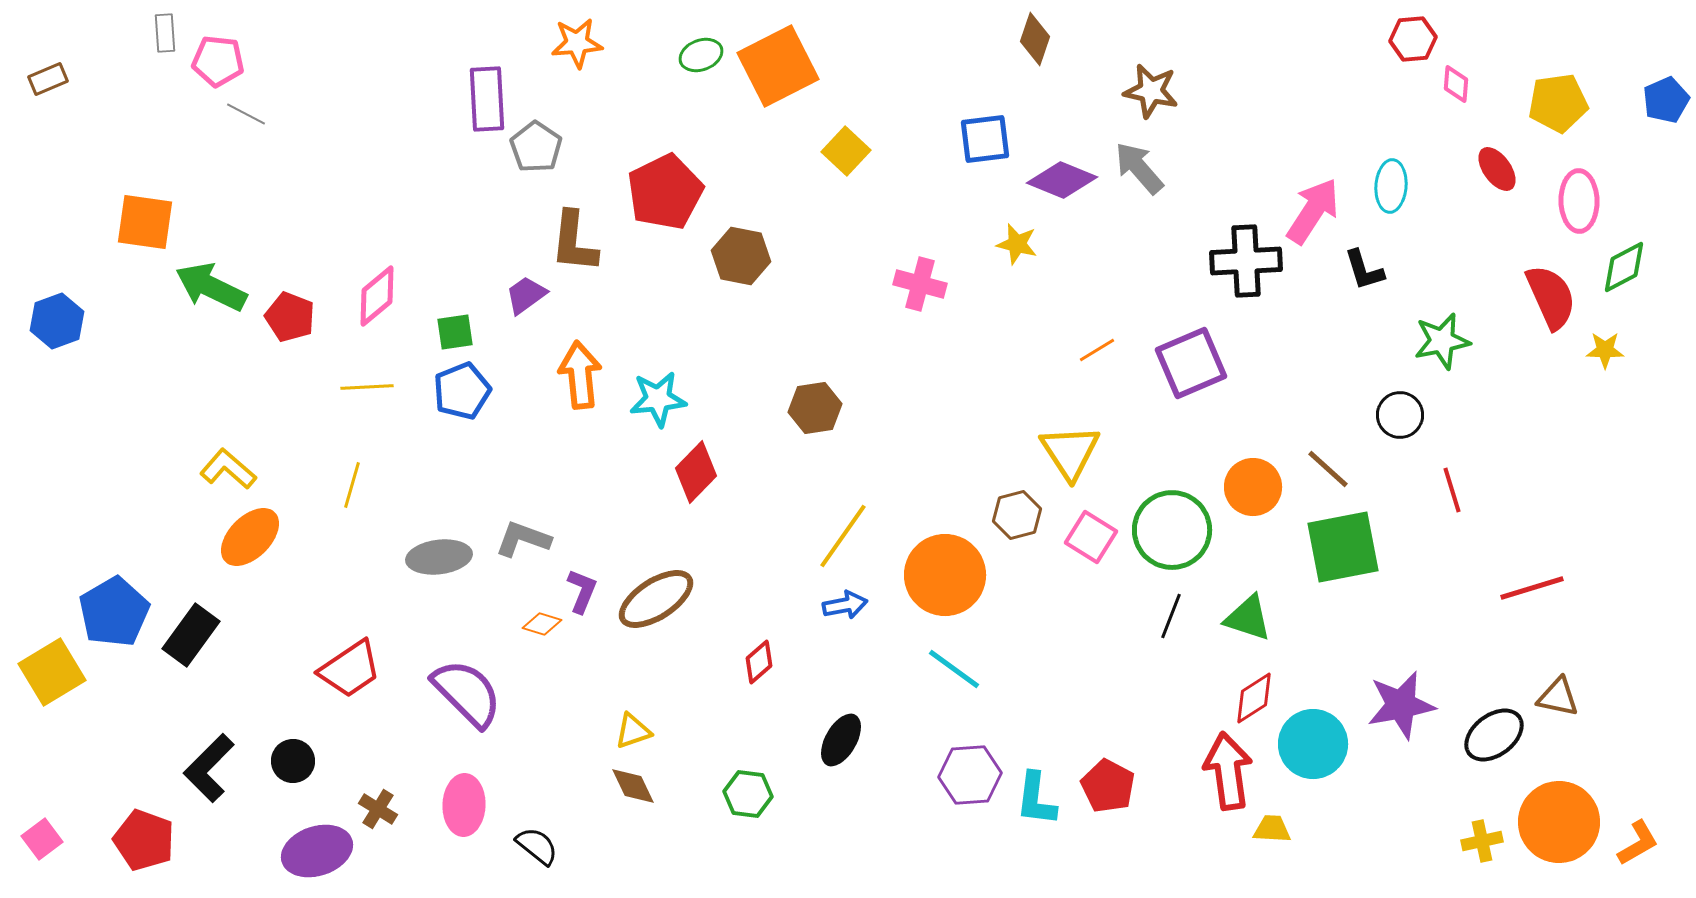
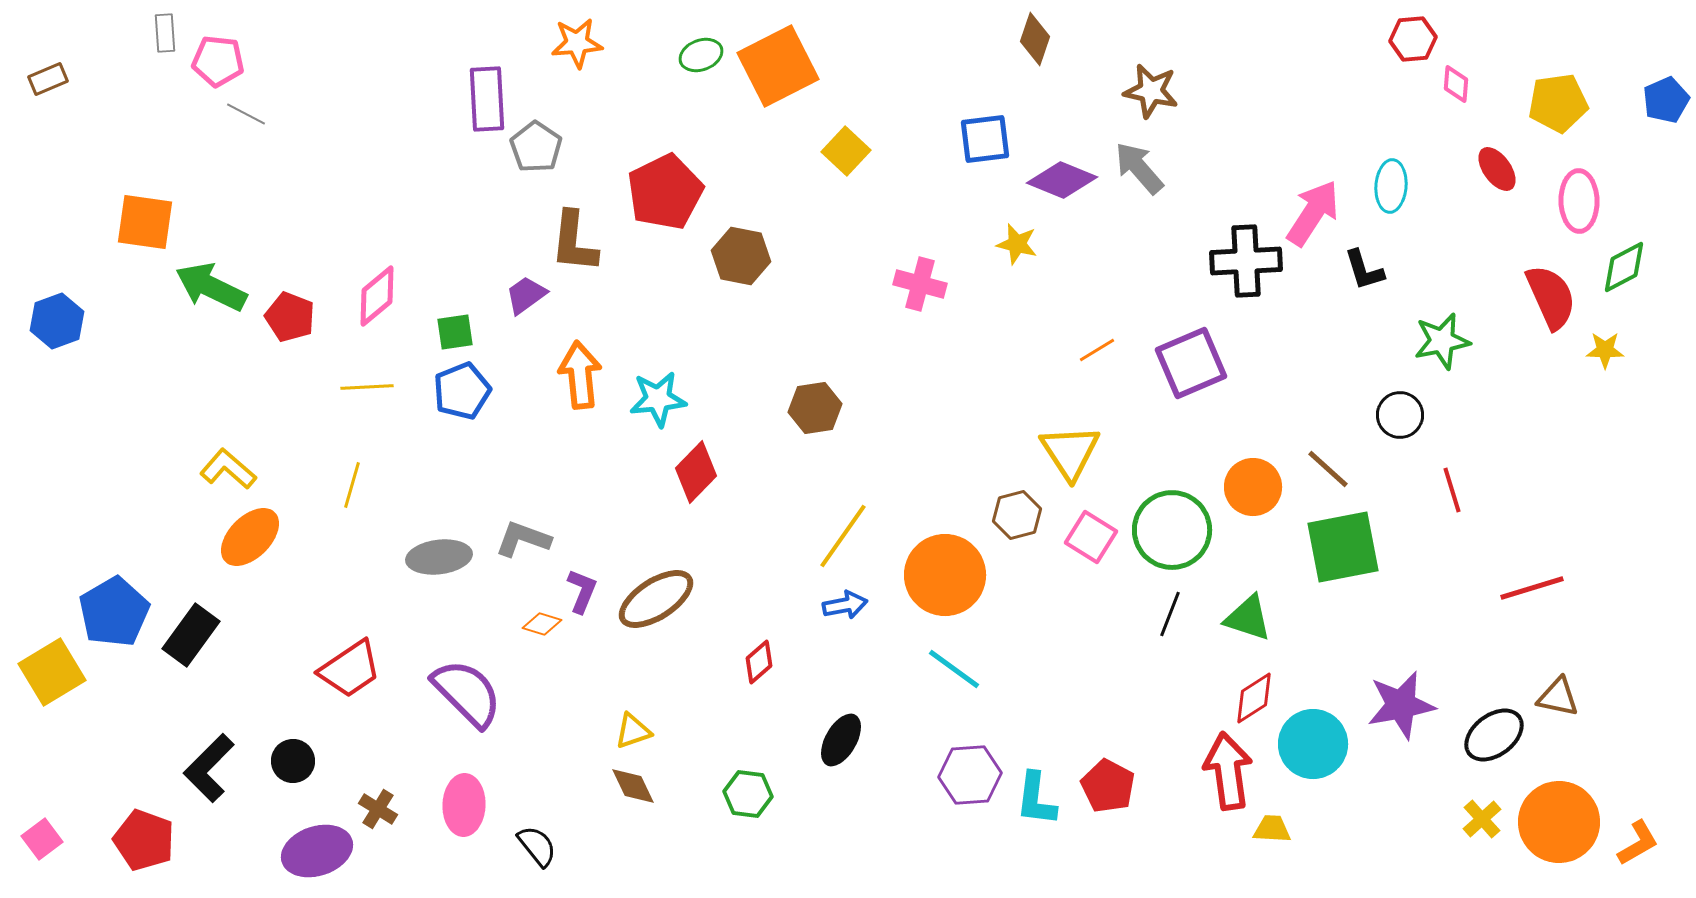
pink arrow at (1313, 211): moved 2 px down
black line at (1171, 616): moved 1 px left, 2 px up
yellow cross at (1482, 841): moved 22 px up; rotated 30 degrees counterclockwise
black semicircle at (537, 846): rotated 12 degrees clockwise
